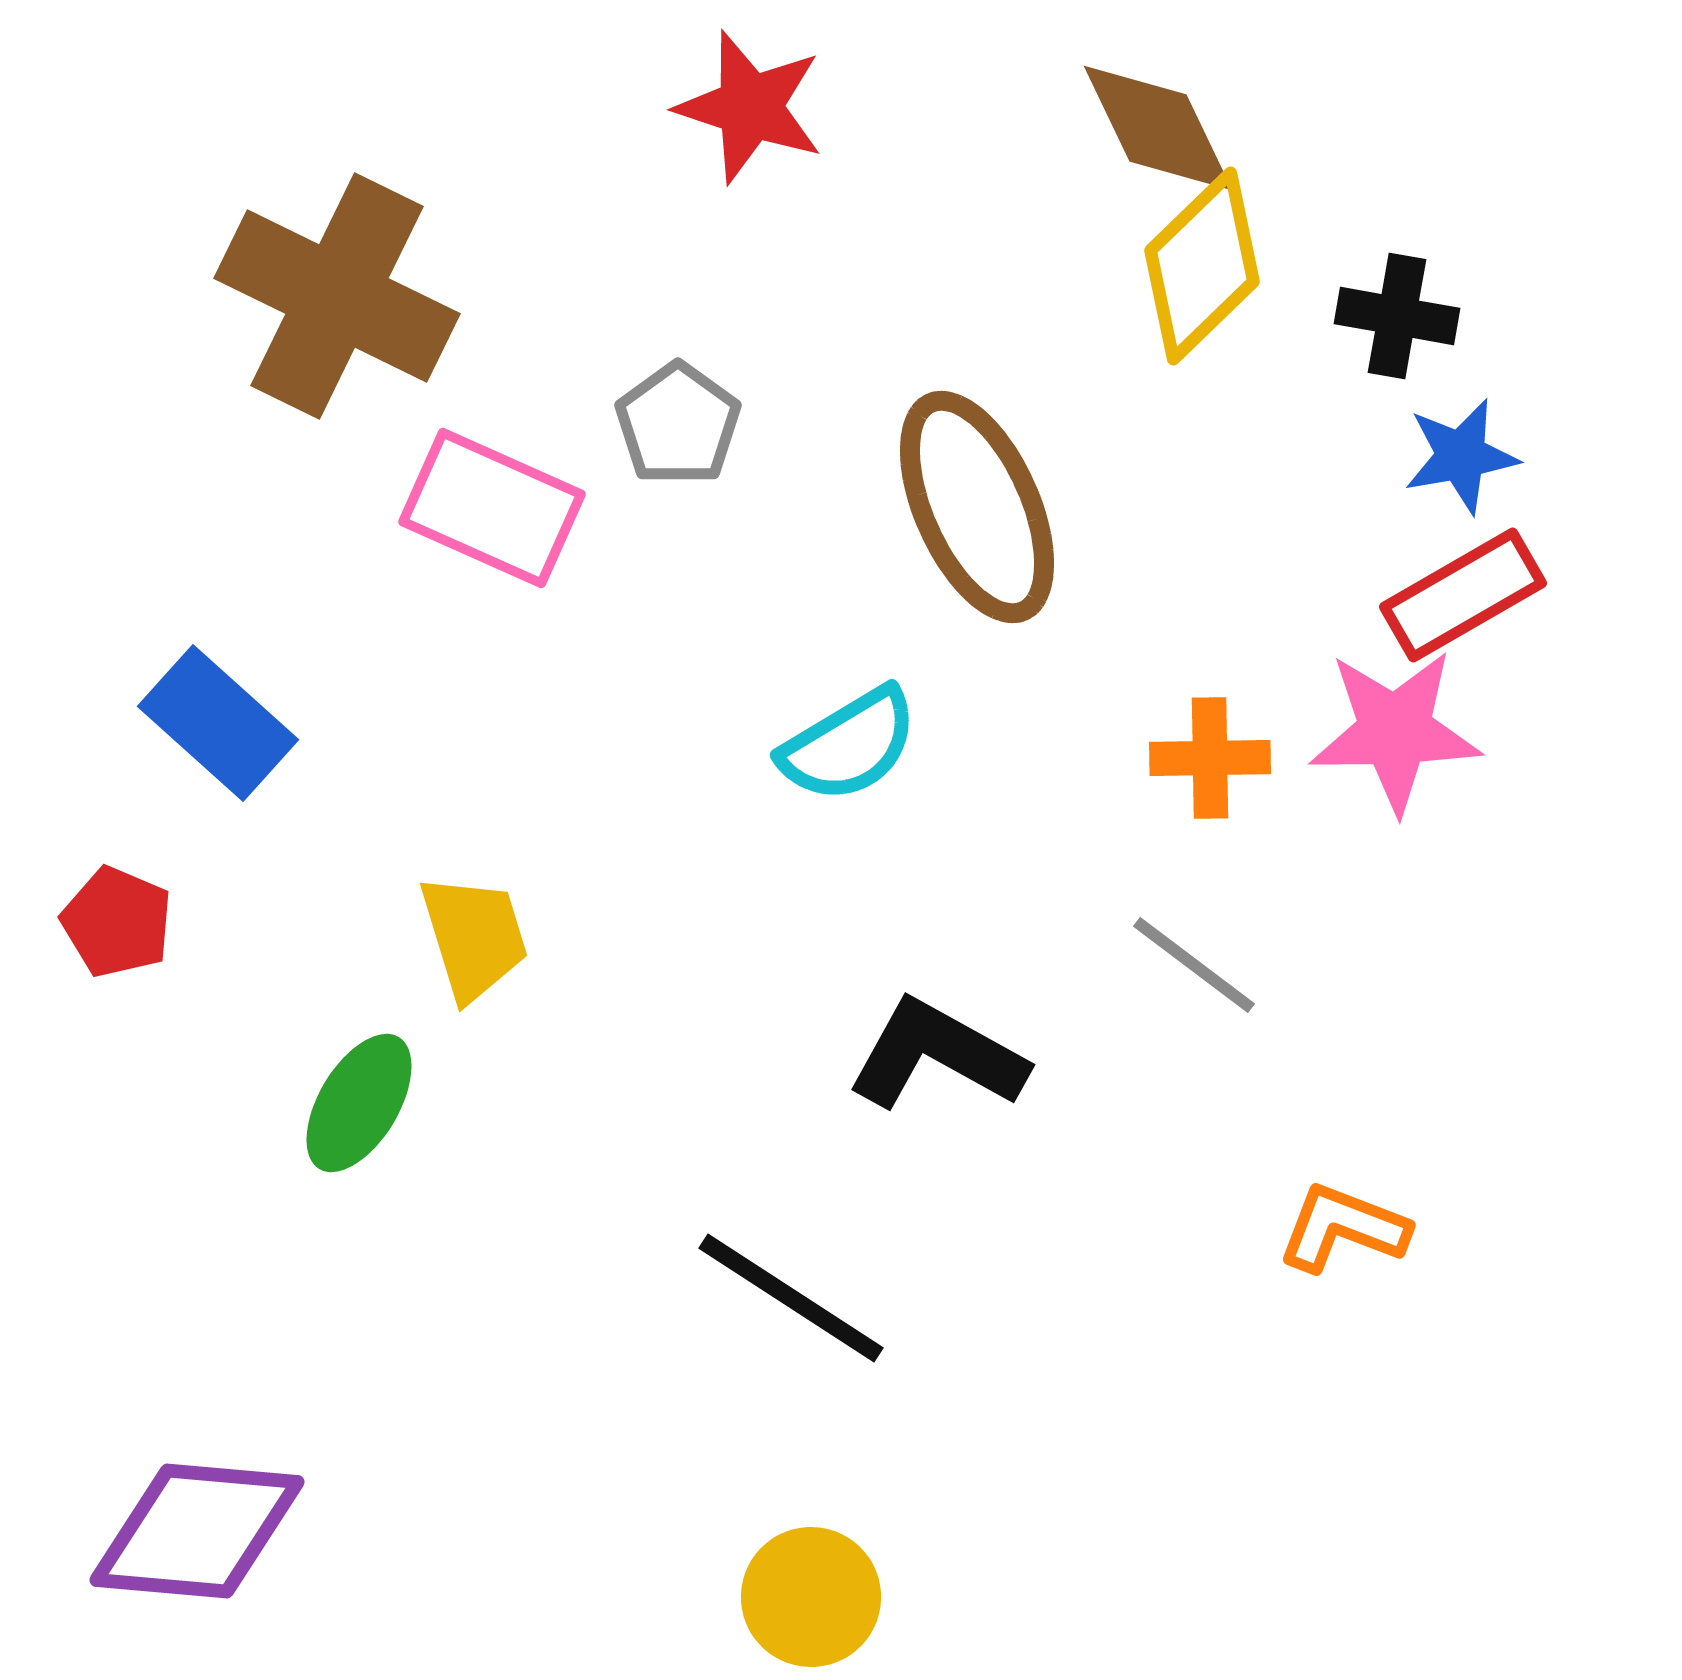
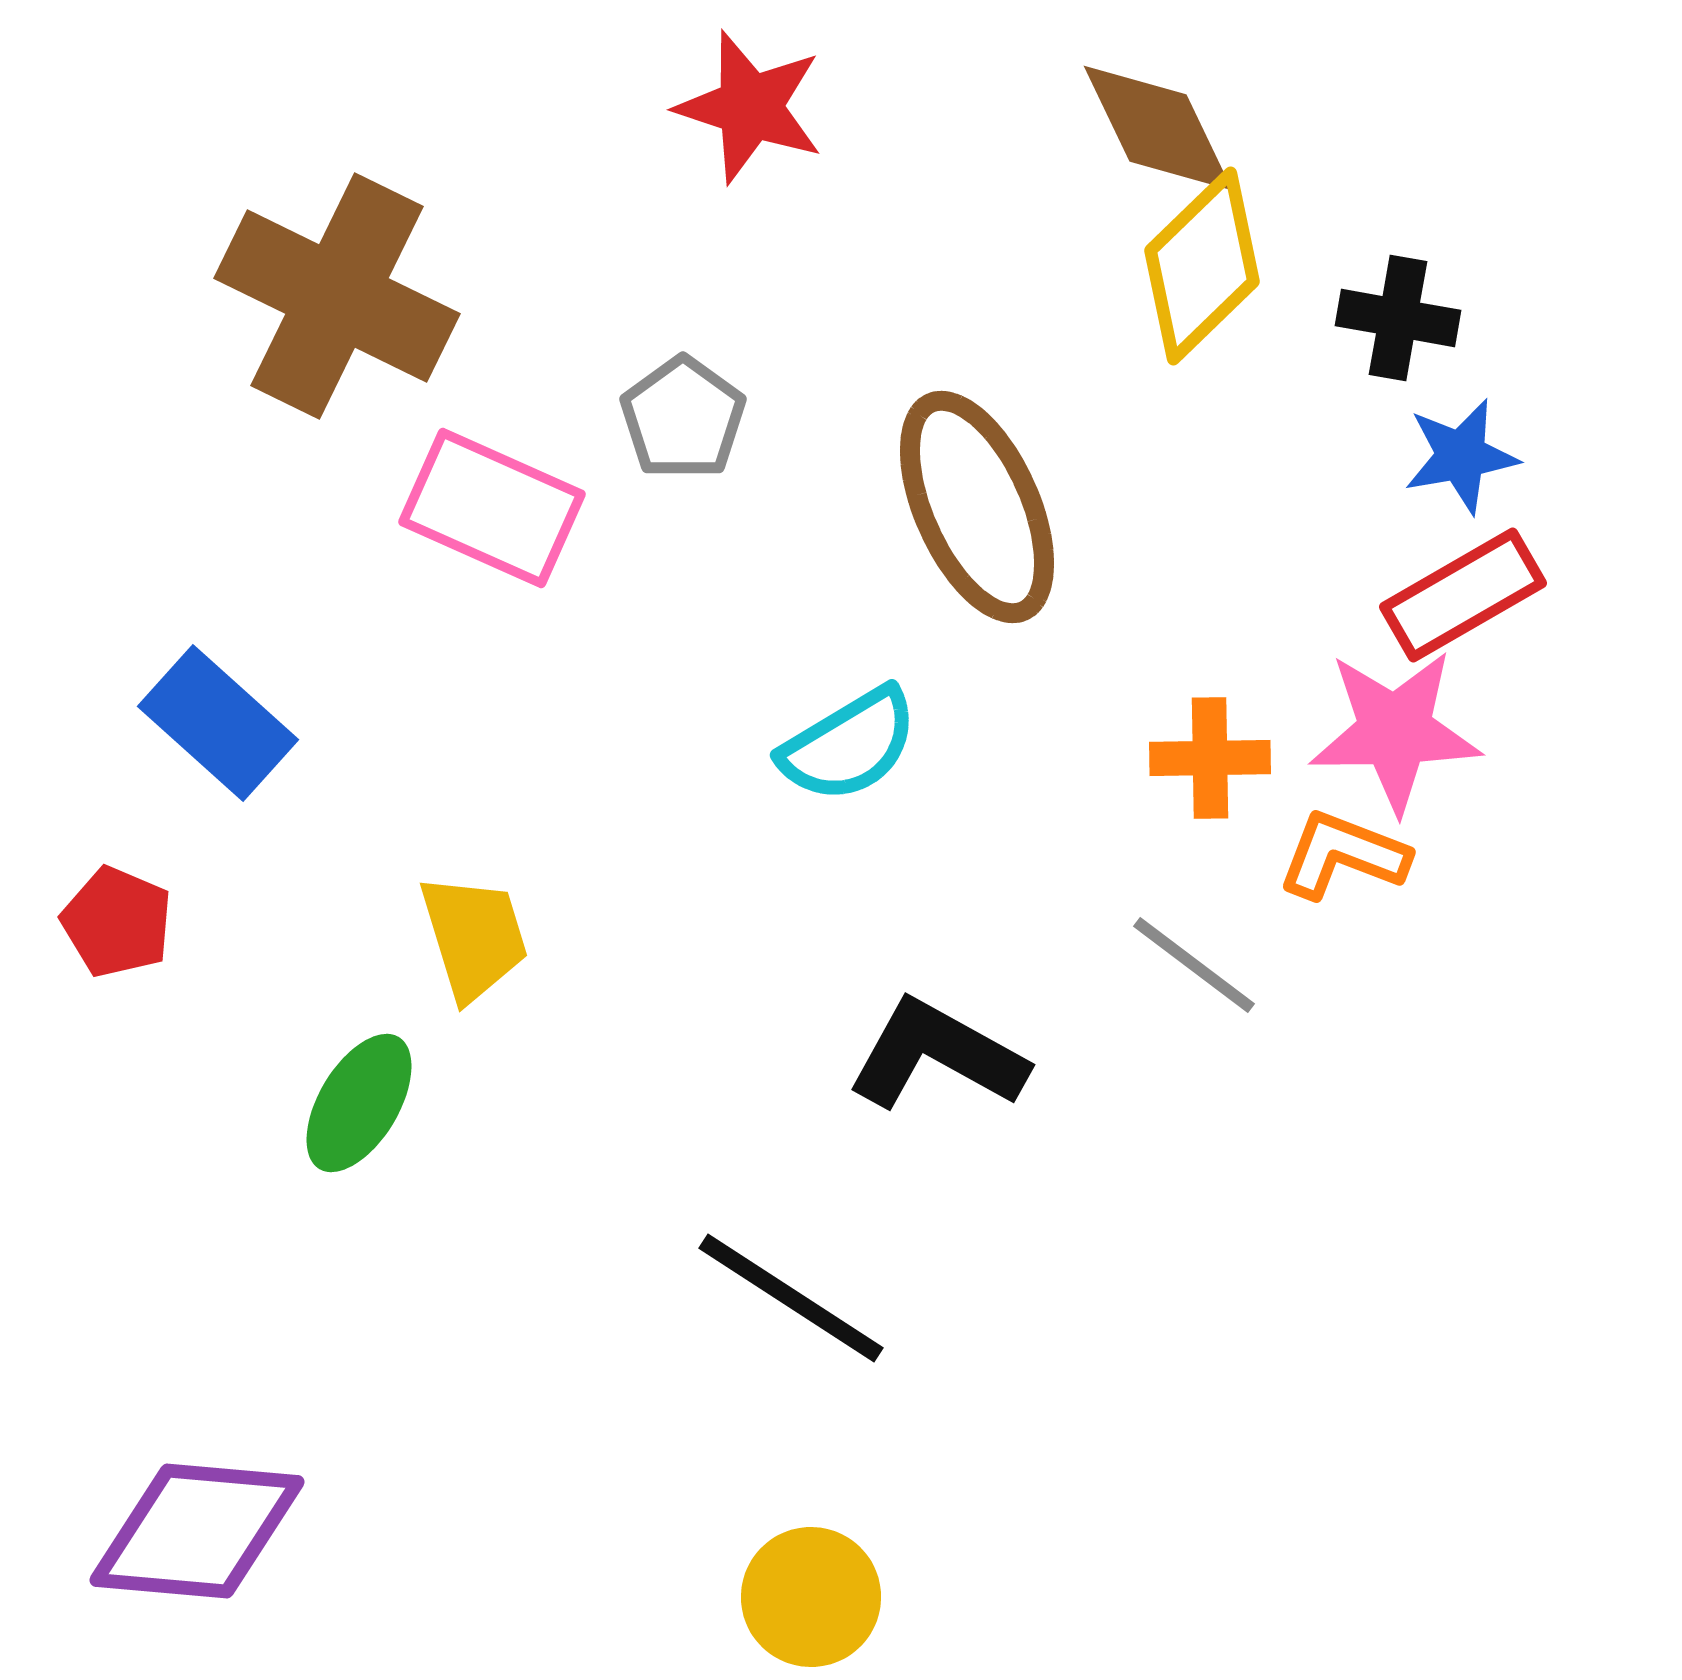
black cross: moved 1 px right, 2 px down
gray pentagon: moved 5 px right, 6 px up
orange L-shape: moved 373 px up
